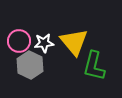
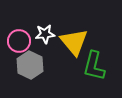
white star: moved 1 px right, 9 px up
